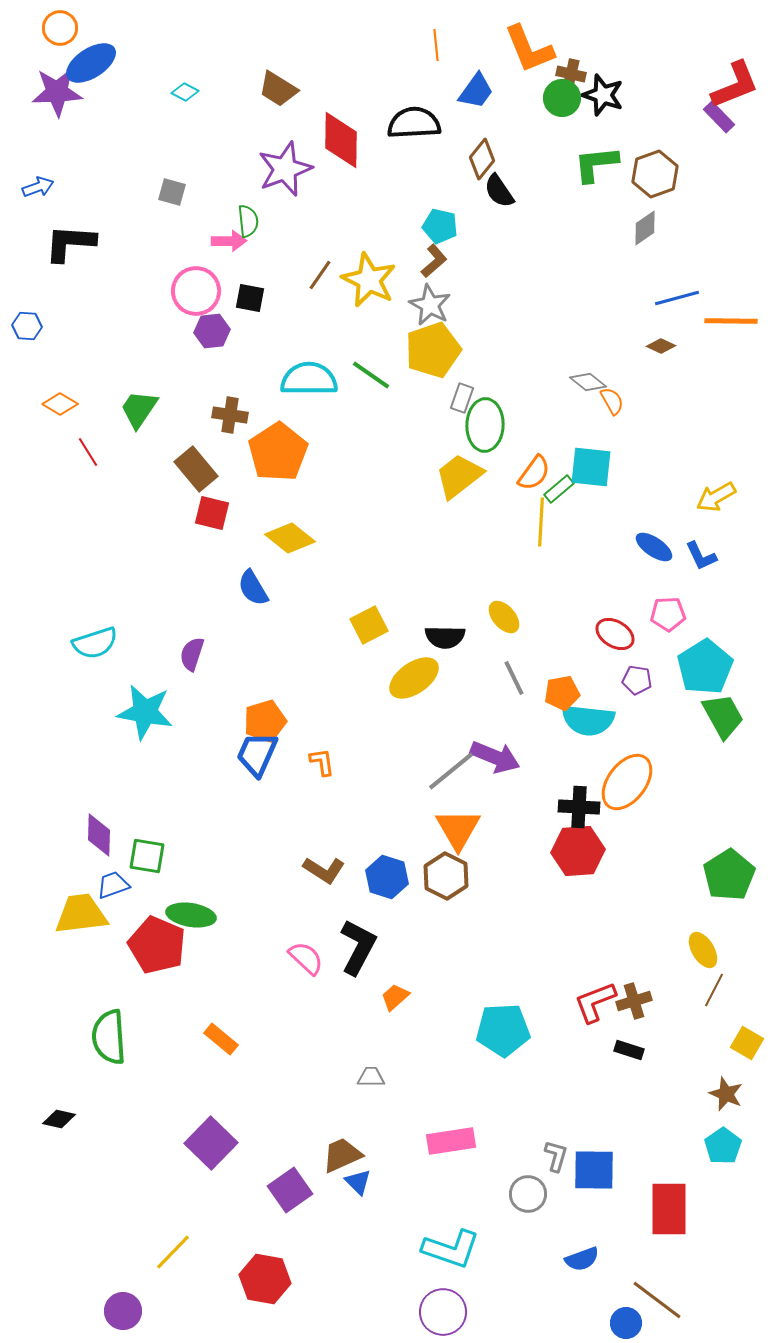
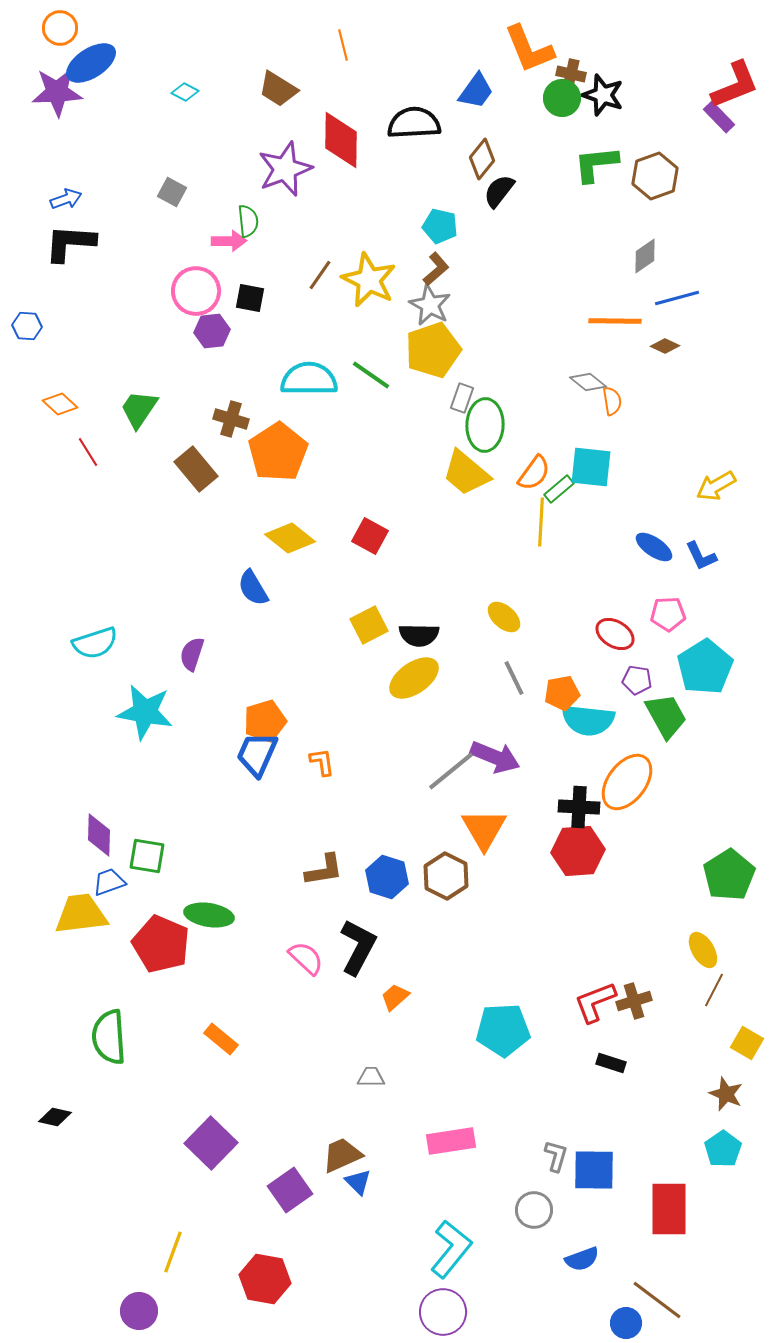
orange line at (436, 45): moved 93 px left; rotated 8 degrees counterclockwise
brown hexagon at (655, 174): moved 2 px down
blue arrow at (38, 187): moved 28 px right, 12 px down
black semicircle at (499, 191): rotated 72 degrees clockwise
gray square at (172, 192): rotated 12 degrees clockwise
gray diamond at (645, 228): moved 28 px down
brown L-shape at (434, 261): moved 2 px right, 8 px down
orange line at (731, 321): moved 116 px left
brown diamond at (661, 346): moved 4 px right
orange semicircle at (612, 401): rotated 20 degrees clockwise
orange diamond at (60, 404): rotated 12 degrees clockwise
brown cross at (230, 415): moved 1 px right, 4 px down; rotated 8 degrees clockwise
yellow trapezoid at (459, 476): moved 7 px right, 3 px up; rotated 102 degrees counterclockwise
yellow arrow at (716, 497): moved 11 px up
red square at (212, 513): moved 158 px right, 23 px down; rotated 15 degrees clockwise
yellow ellipse at (504, 617): rotated 8 degrees counterclockwise
black semicircle at (445, 637): moved 26 px left, 2 px up
green trapezoid at (723, 716): moved 57 px left
orange triangle at (458, 829): moved 26 px right
brown L-shape at (324, 870): rotated 42 degrees counterclockwise
blue trapezoid at (113, 885): moved 4 px left, 3 px up
green ellipse at (191, 915): moved 18 px right
red pentagon at (157, 945): moved 4 px right, 1 px up
black rectangle at (629, 1050): moved 18 px left, 13 px down
black diamond at (59, 1119): moved 4 px left, 2 px up
cyan pentagon at (723, 1146): moved 3 px down
gray circle at (528, 1194): moved 6 px right, 16 px down
cyan L-shape at (451, 1249): rotated 70 degrees counterclockwise
yellow line at (173, 1252): rotated 24 degrees counterclockwise
purple circle at (123, 1311): moved 16 px right
